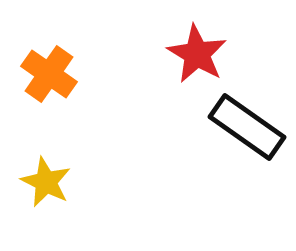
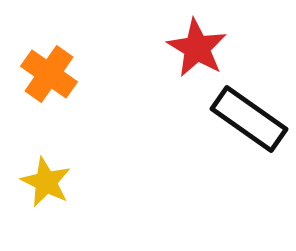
red star: moved 6 px up
black rectangle: moved 2 px right, 8 px up
